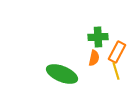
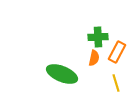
yellow line: moved 12 px down
